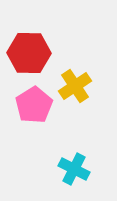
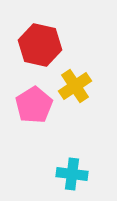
red hexagon: moved 11 px right, 8 px up; rotated 12 degrees clockwise
cyan cross: moved 2 px left, 5 px down; rotated 20 degrees counterclockwise
